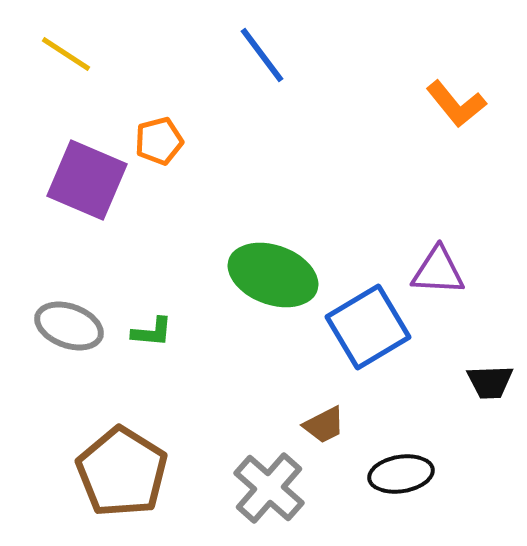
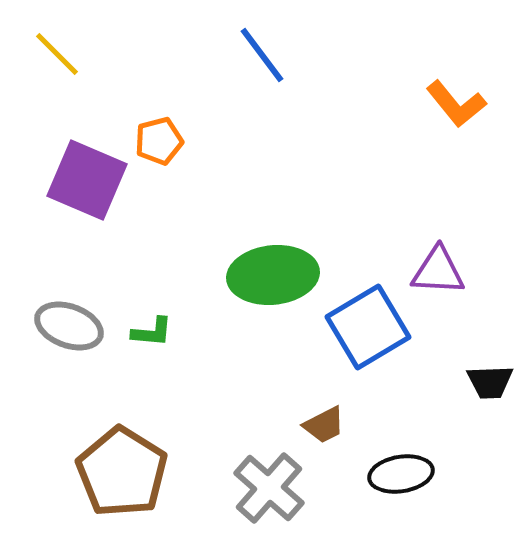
yellow line: moved 9 px left; rotated 12 degrees clockwise
green ellipse: rotated 26 degrees counterclockwise
